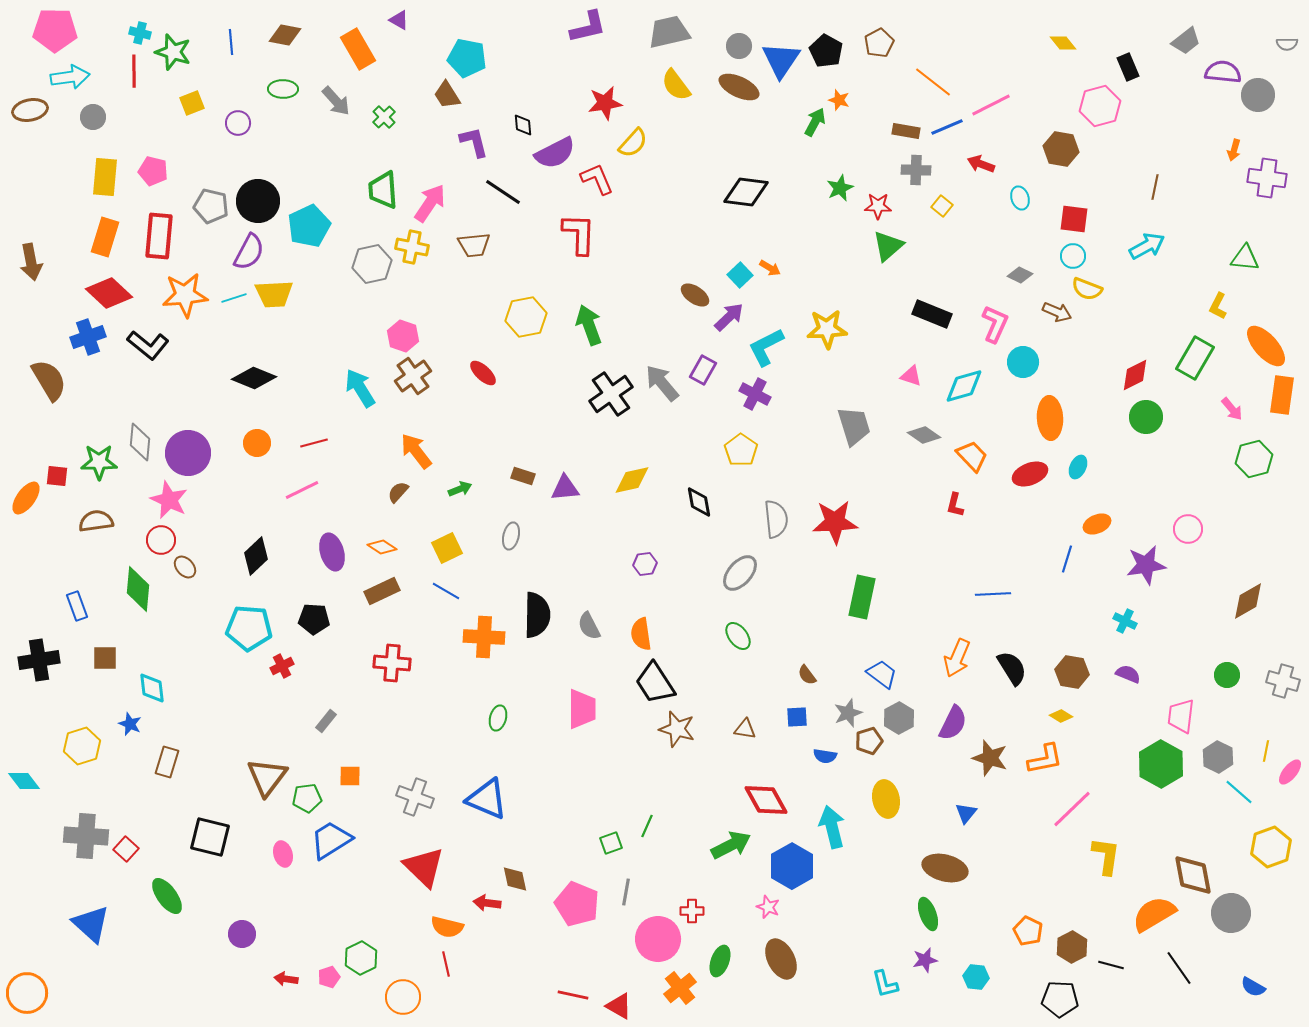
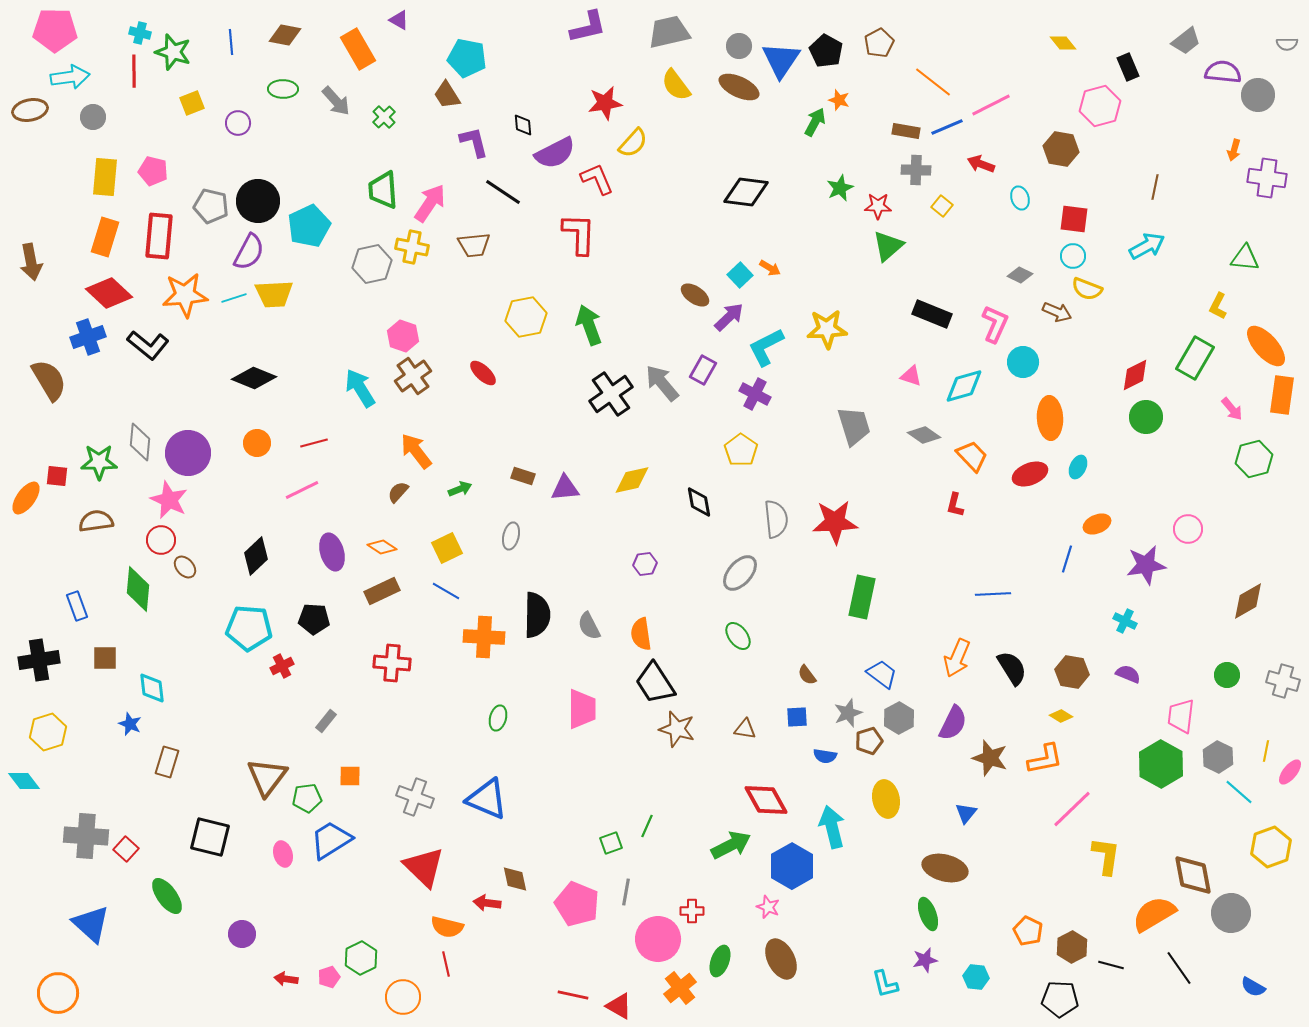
yellow hexagon at (82, 746): moved 34 px left, 14 px up
orange circle at (27, 993): moved 31 px right
